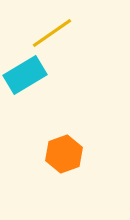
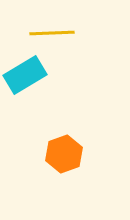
yellow line: rotated 33 degrees clockwise
